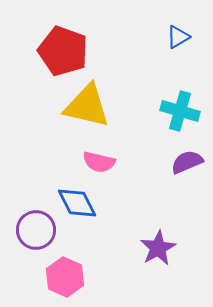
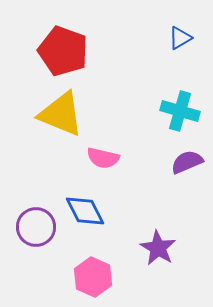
blue triangle: moved 2 px right, 1 px down
yellow triangle: moved 26 px left, 8 px down; rotated 9 degrees clockwise
pink semicircle: moved 4 px right, 4 px up
blue diamond: moved 8 px right, 8 px down
purple circle: moved 3 px up
purple star: rotated 12 degrees counterclockwise
pink hexagon: moved 28 px right
